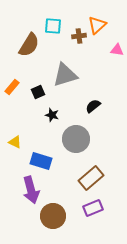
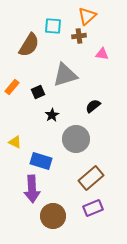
orange triangle: moved 10 px left, 9 px up
pink triangle: moved 15 px left, 4 px down
black star: rotated 24 degrees clockwise
purple arrow: moved 1 px right, 1 px up; rotated 12 degrees clockwise
